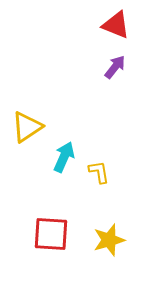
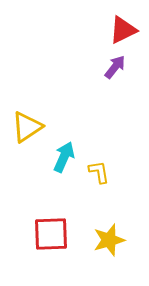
red triangle: moved 7 px right, 5 px down; rotated 48 degrees counterclockwise
red square: rotated 6 degrees counterclockwise
